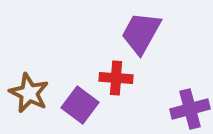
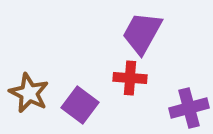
purple trapezoid: moved 1 px right
red cross: moved 14 px right
purple cross: moved 1 px left, 1 px up
